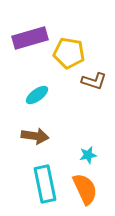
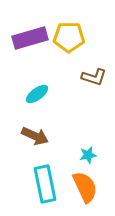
yellow pentagon: moved 16 px up; rotated 8 degrees counterclockwise
brown L-shape: moved 4 px up
cyan ellipse: moved 1 px up
brown arrow: rotated 16 degrees clockwise
orange semicircle: moved 2 px up
